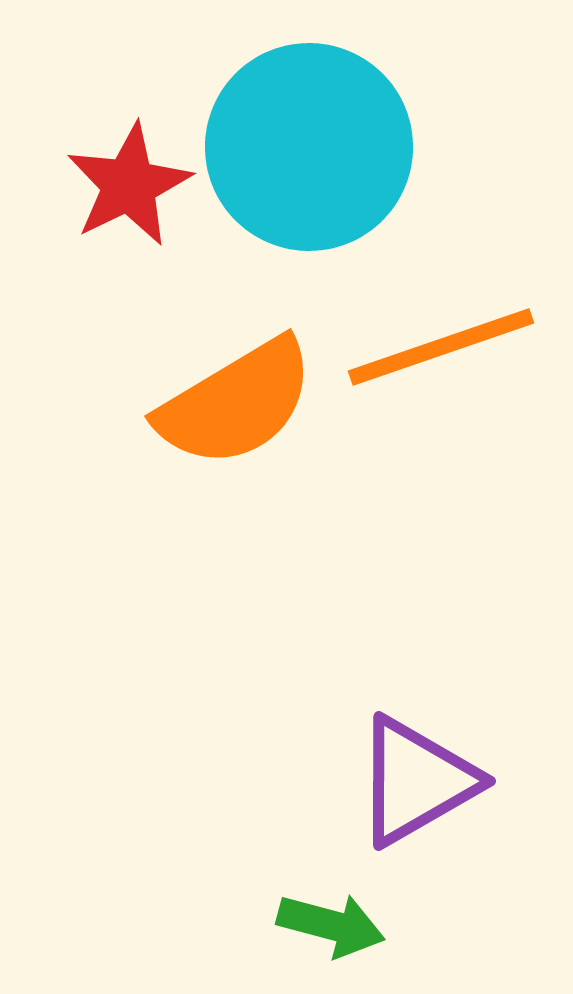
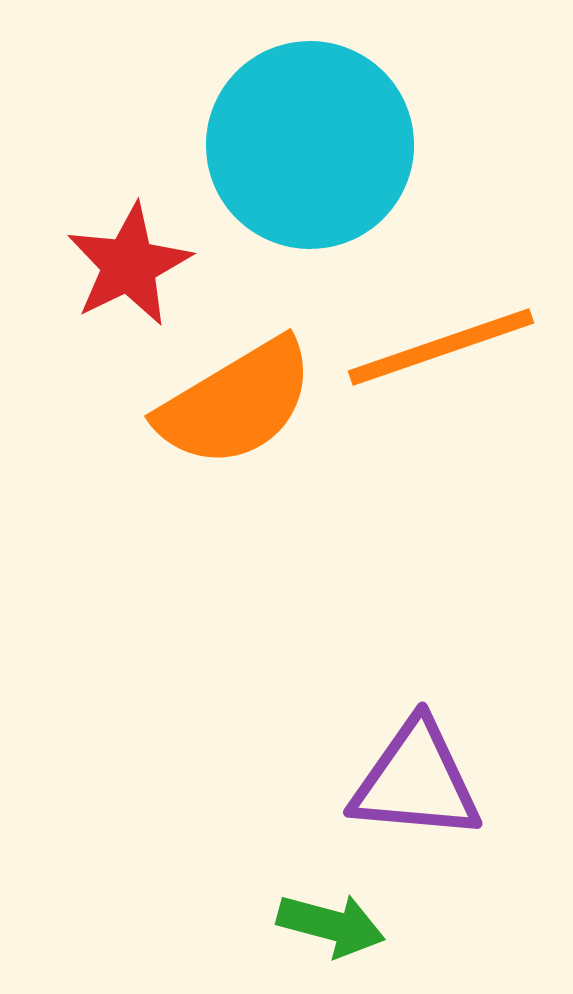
cyan circle: moved 1 px right, 2 px up
red star: moved 80 px down
purple triangle: rotated 35 degrees clockwise
